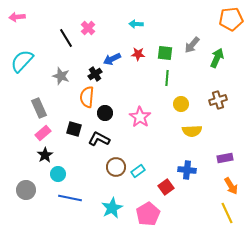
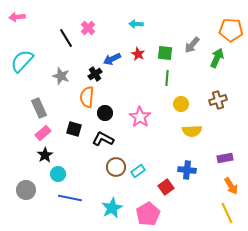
orange pentagon: moved 11 px down; rotated 10 degrees clockwise
red star: rotated 24 degrees clockwise
black L-shape: moved 4 px right
